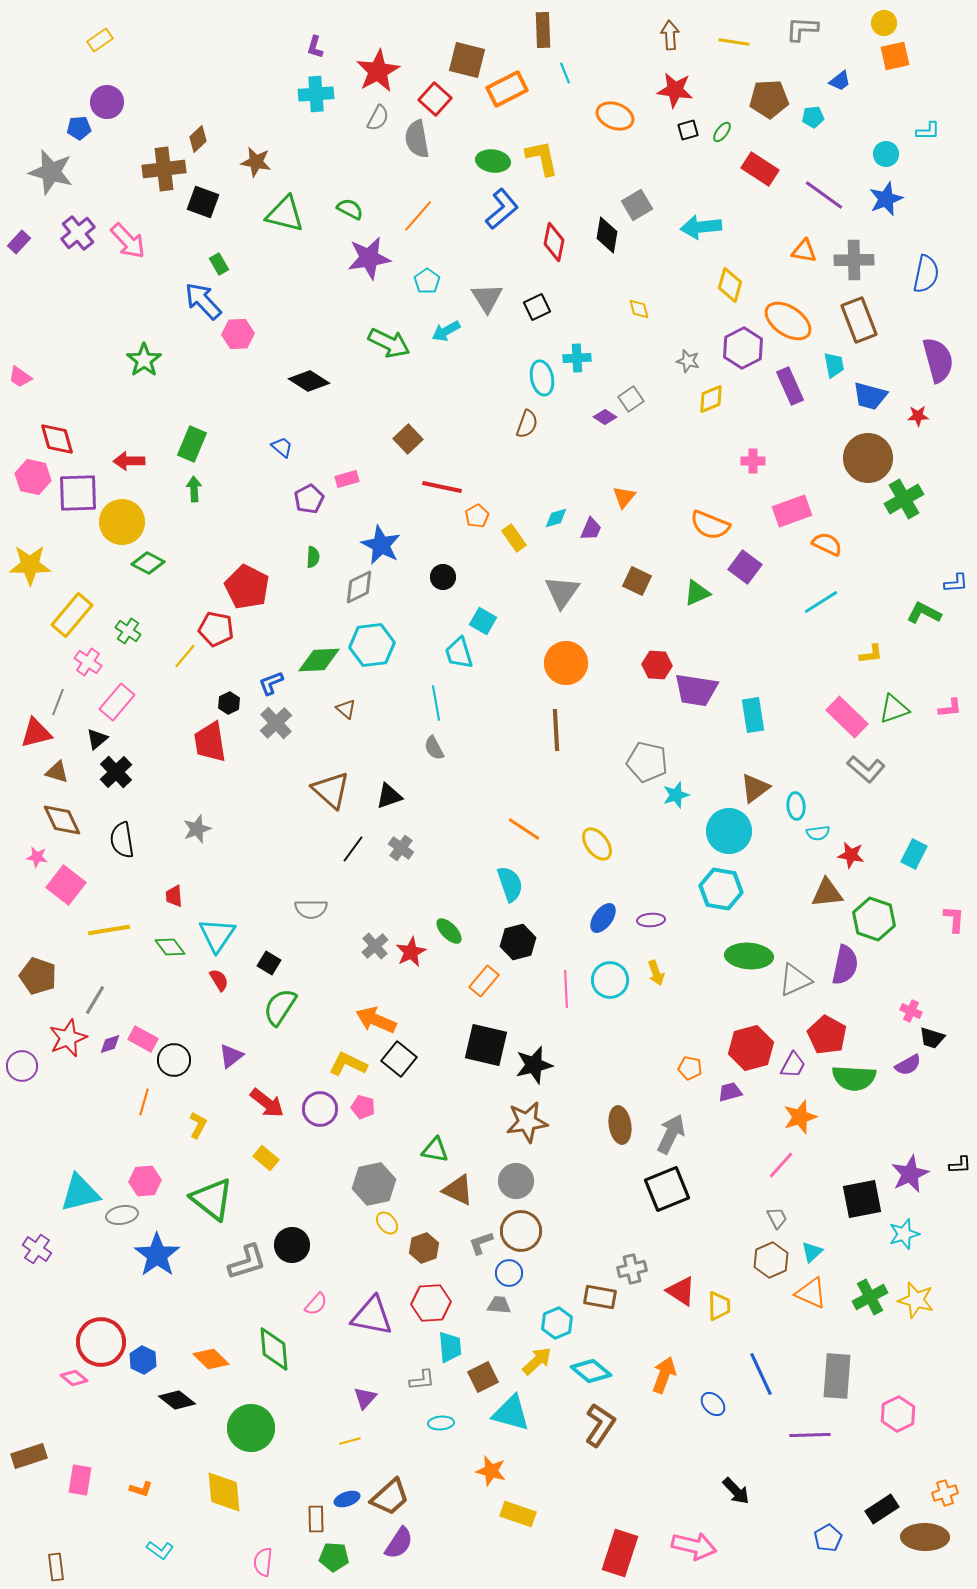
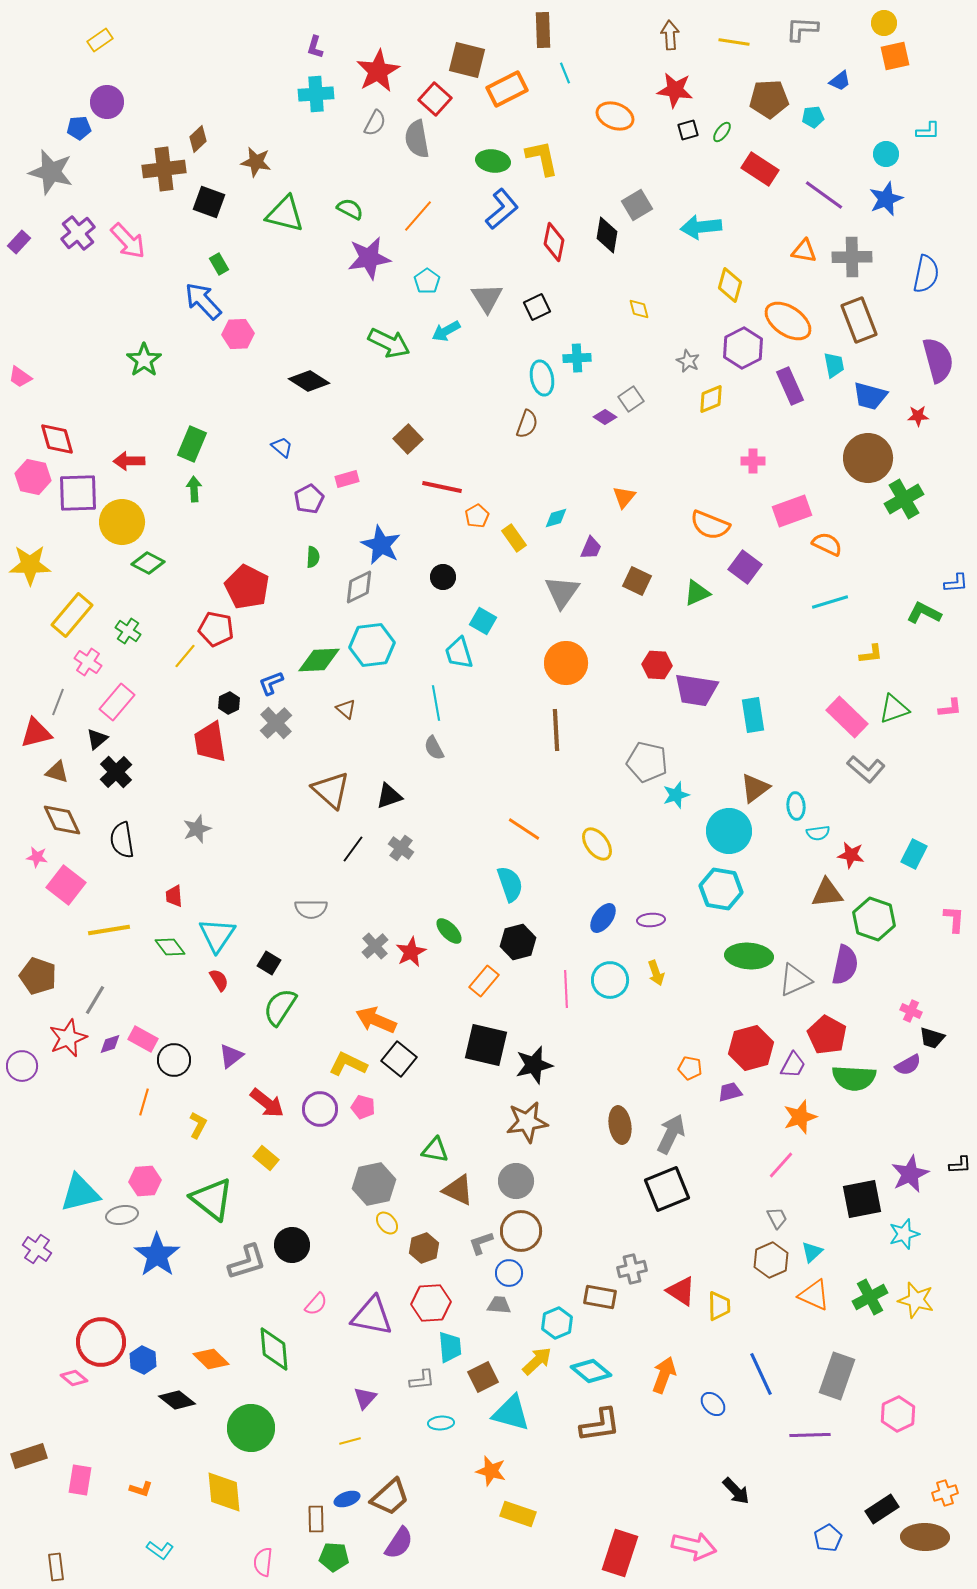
gray semicircle at (378, 118): moved 3 px left, 5 px down
black square at (203, 202): moved 6 px right
gray cross at (854, 260): moved 2 px left, 3 px up
gray star at (688, 361): rotated 10 degrees clockwise
purple trapezoid at (591, 529): moved 19 px down
cyan line at (821, 602): moved 9 px right; rotated 15 degrees clockwise
orange triangle at (811, 1293): moved 3 px right, 2 px down
gray rectangle at (837, 1376): rotated 15 degrees clockwise
brown L-shape at (600, 1425): rotated 48 degrees clockwise
